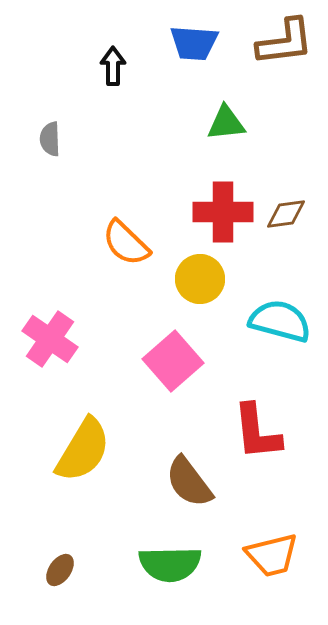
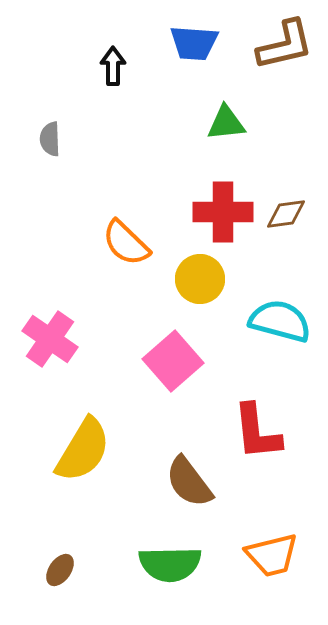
brown L-shape: moved 3 px down; rotated 6 degrees counterclockwise
